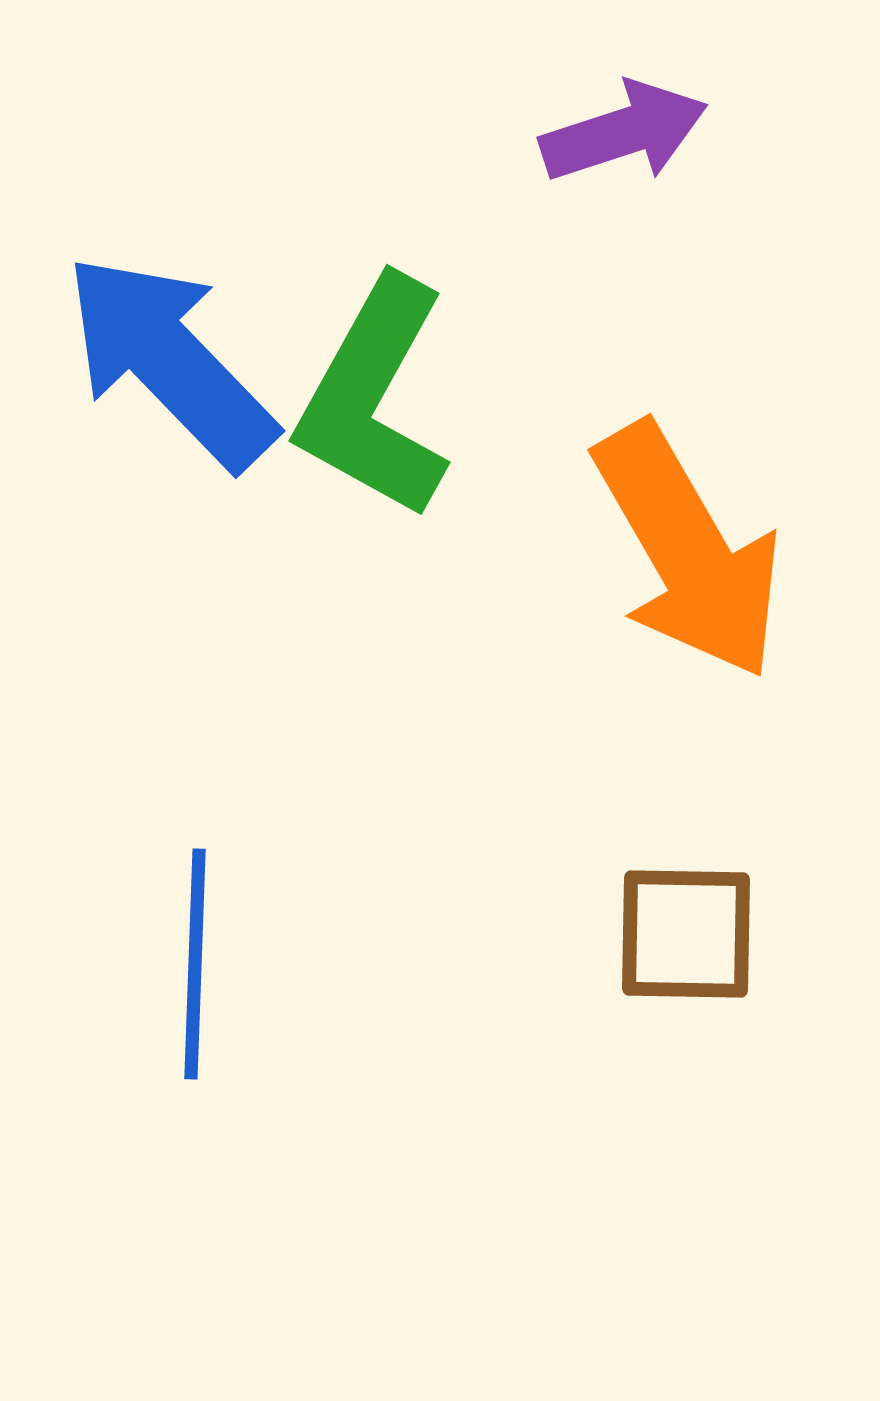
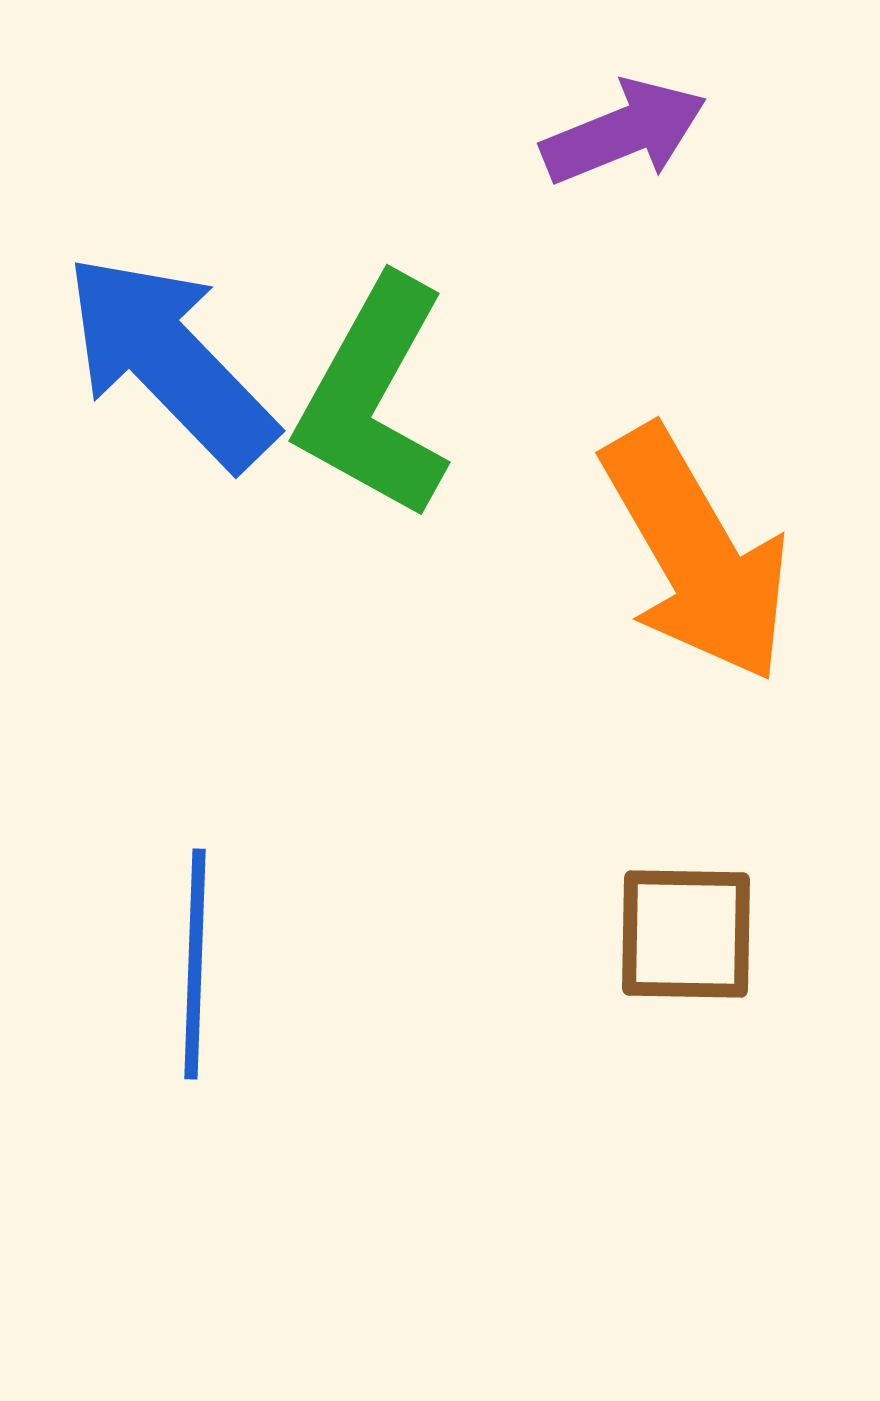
purple arrow: rotated 4 degrees counterclockwise
orange arrow: moved 8 px right, 3 px down
